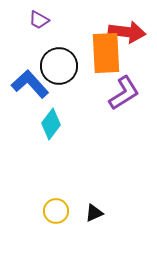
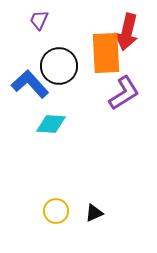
purple trapezoid: rotated 85 degrees clockwise
red arrow: rotated 96 degrees clockwise
cyan diamond: rotated 56 degrees clockwise
